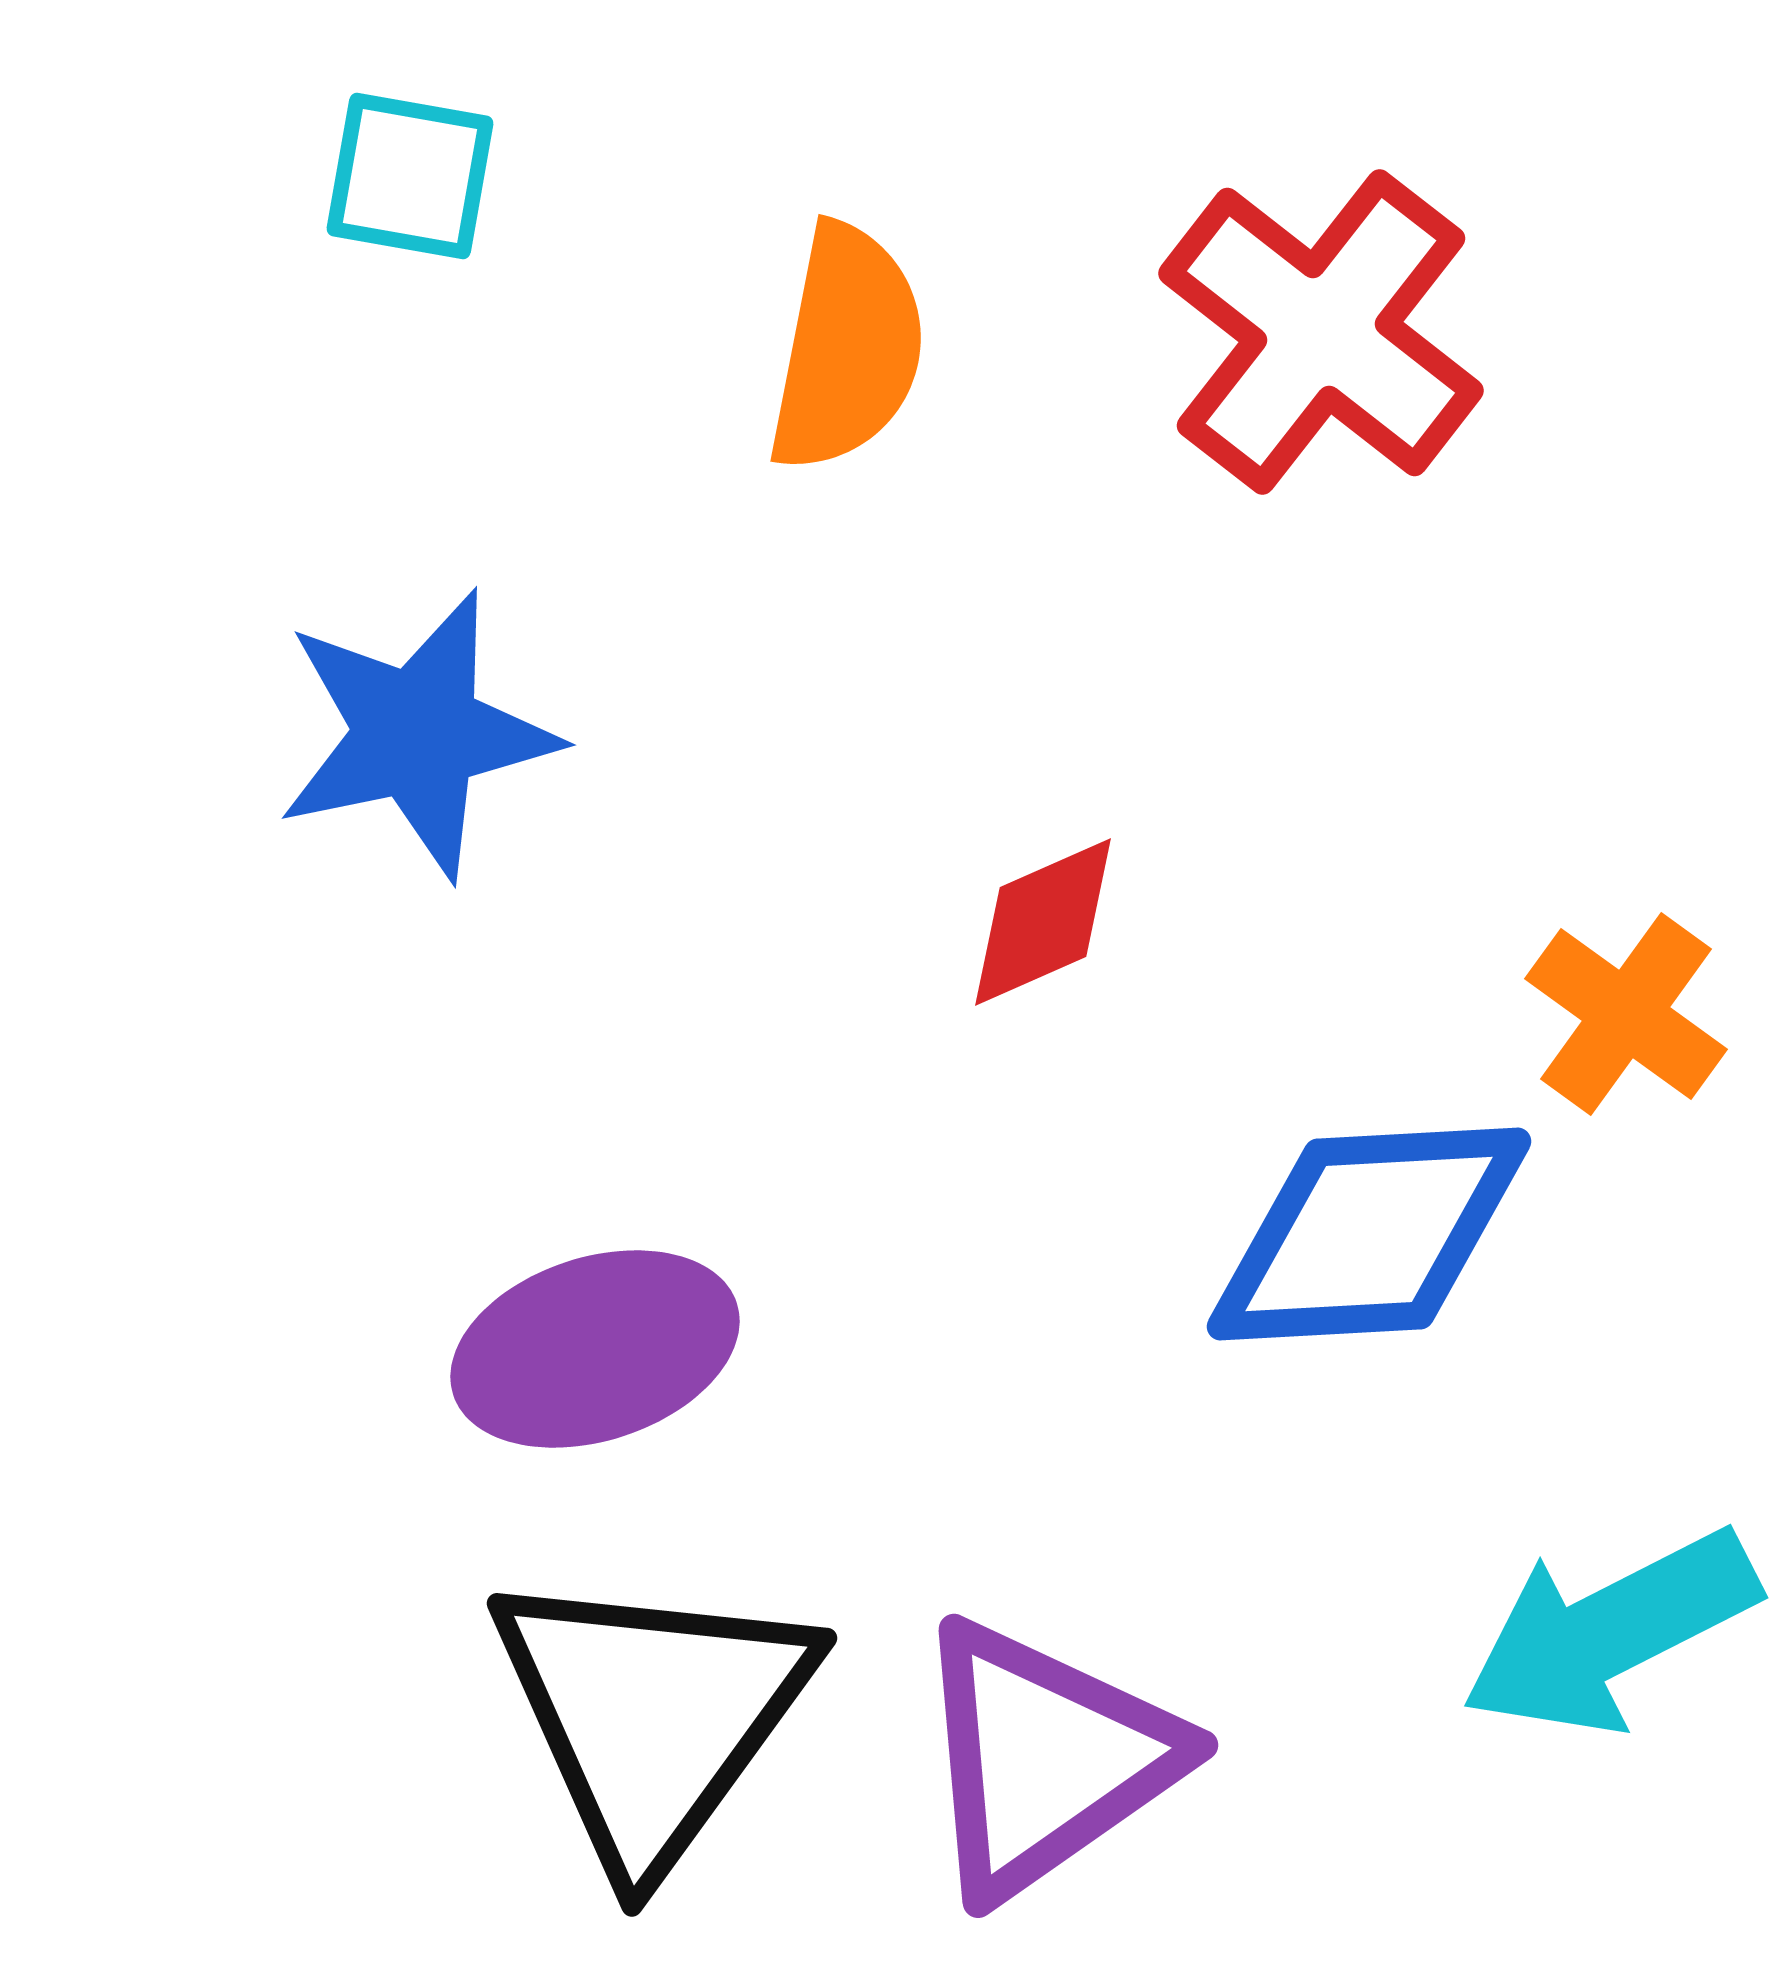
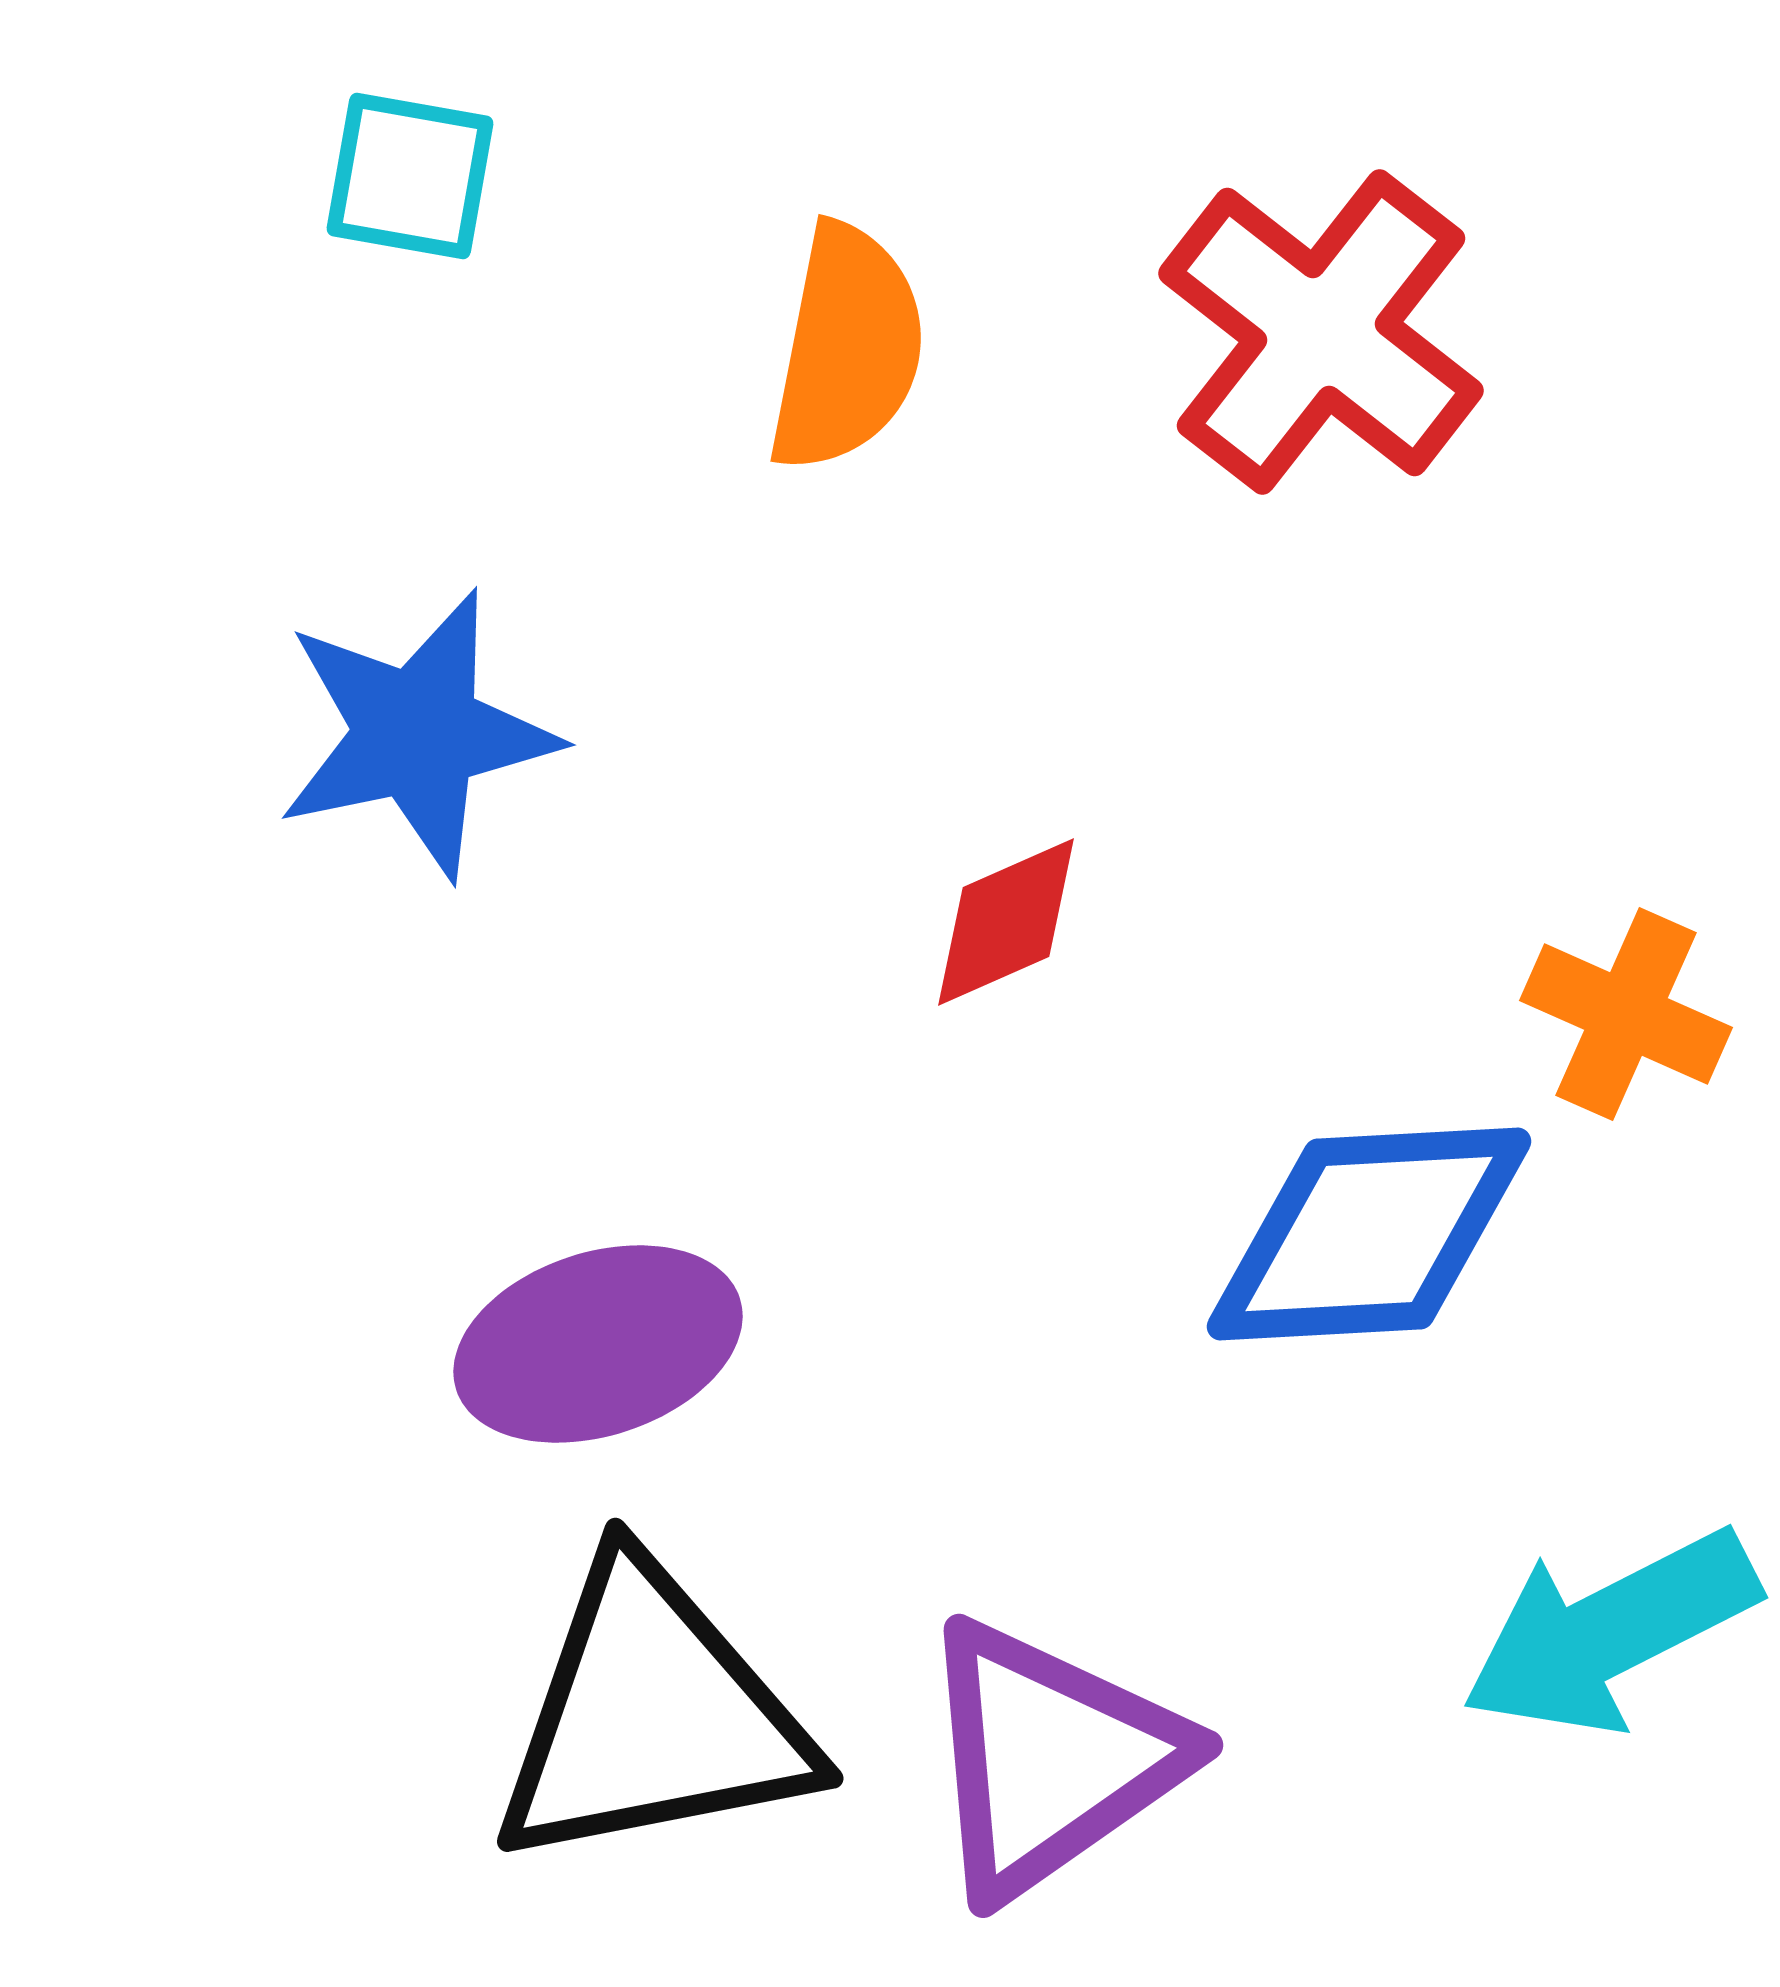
red diamond: moved 37 px left
orange cross: rotated 12 degrees counterclockwise
purple ellipse: moved 3 px right, 5 px up
black triangle: rotated 43 degrees clockwise
purple triangle: moved 5 px right
